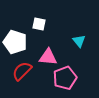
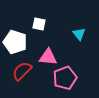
cyan triangle: moved 7 px up
